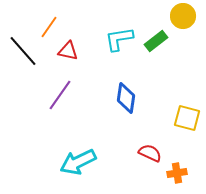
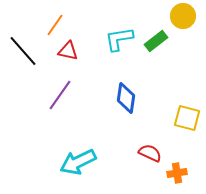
orange line: moved 6 px right, 2 px up
